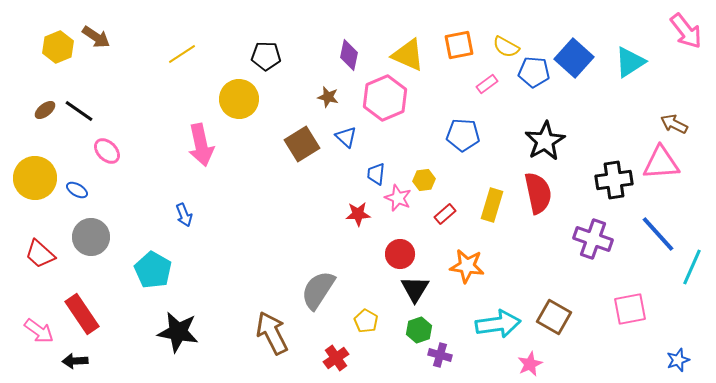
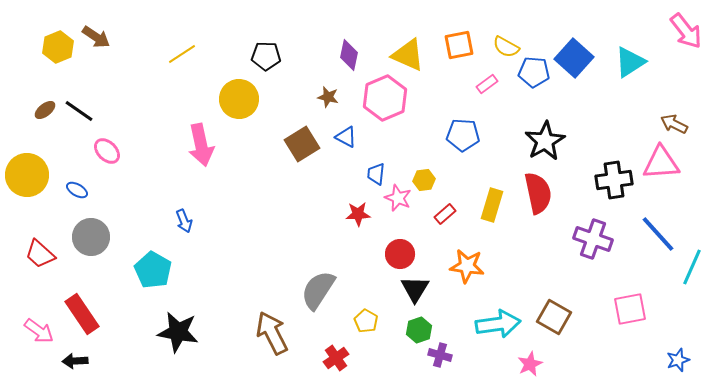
blue triangle at (346, 137): rotated 15 degrees counterclockwise
yellow circle at (35, 178): moved 8 px left, 3 px up
blue arrow at (184, 215): moved 6 px down
